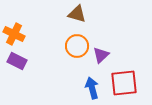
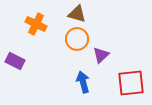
orange cross: moved 22 px right, 10 px up
orange circle: moved 7 px up
purple rectangle: moved 2 px left
red square: moved 7 px right
blue arrow: moved 9 px left, 6 px up
